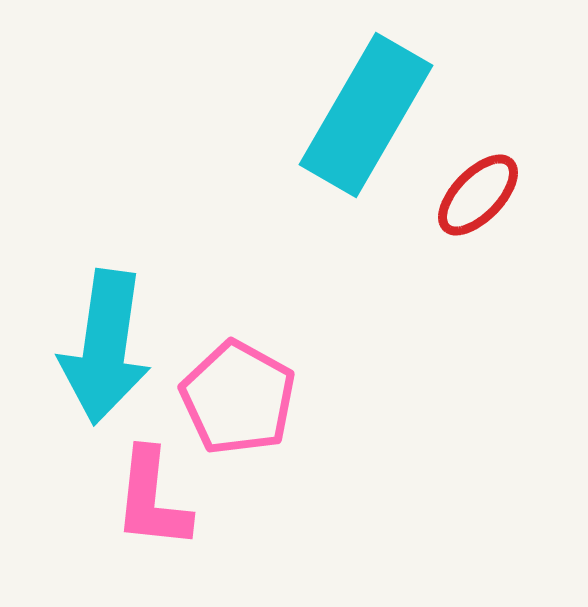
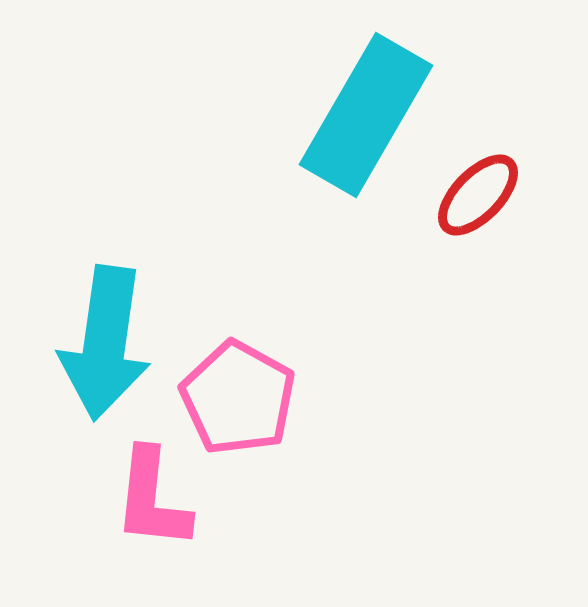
cyan arrow: moved 4 px up
